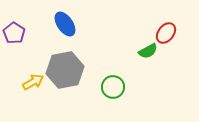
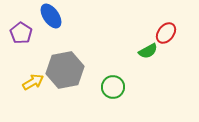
blue ellipse: moved 14 px left, 8 px up
purple pentagon: moved 7 px right
